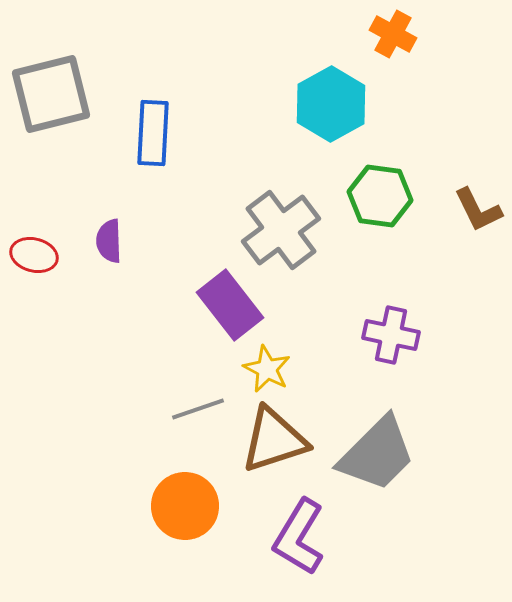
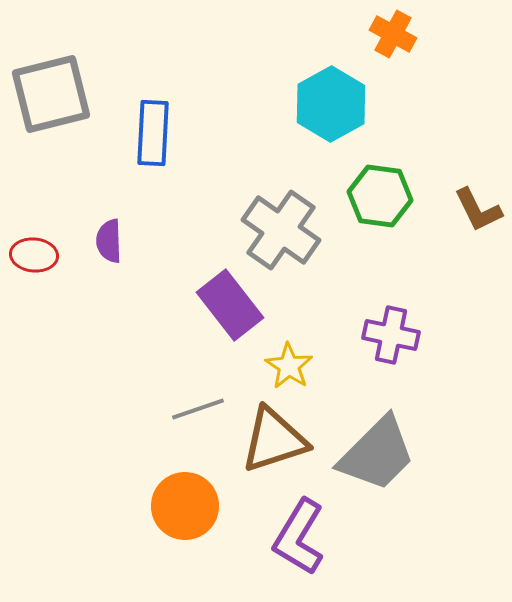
gray cross: rotated 18 degrees counterclockwise
red ellipse: rotated 9 degrees counterclockwise
yellow star: moved 22 px right, 3 px up; rotated 6 degrees clockwise
